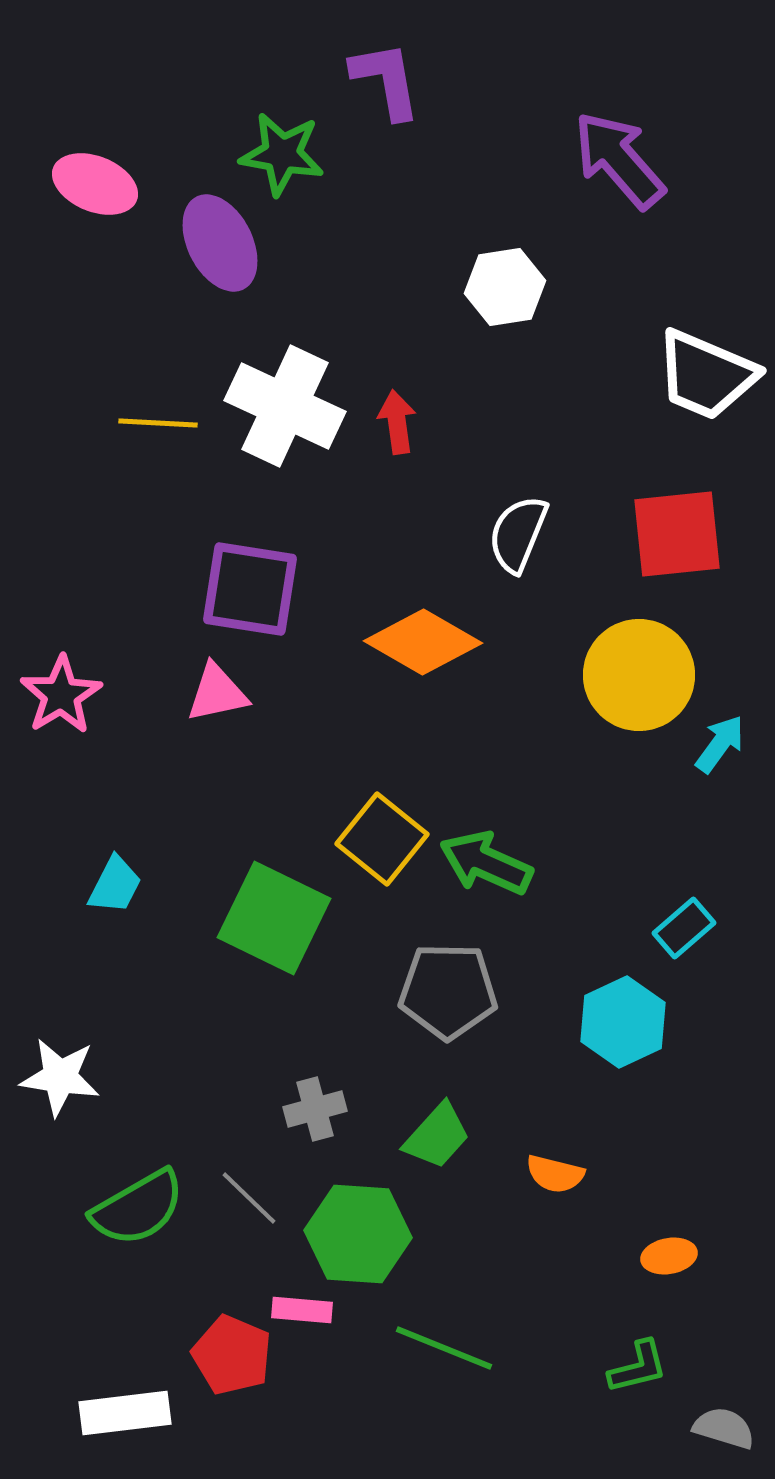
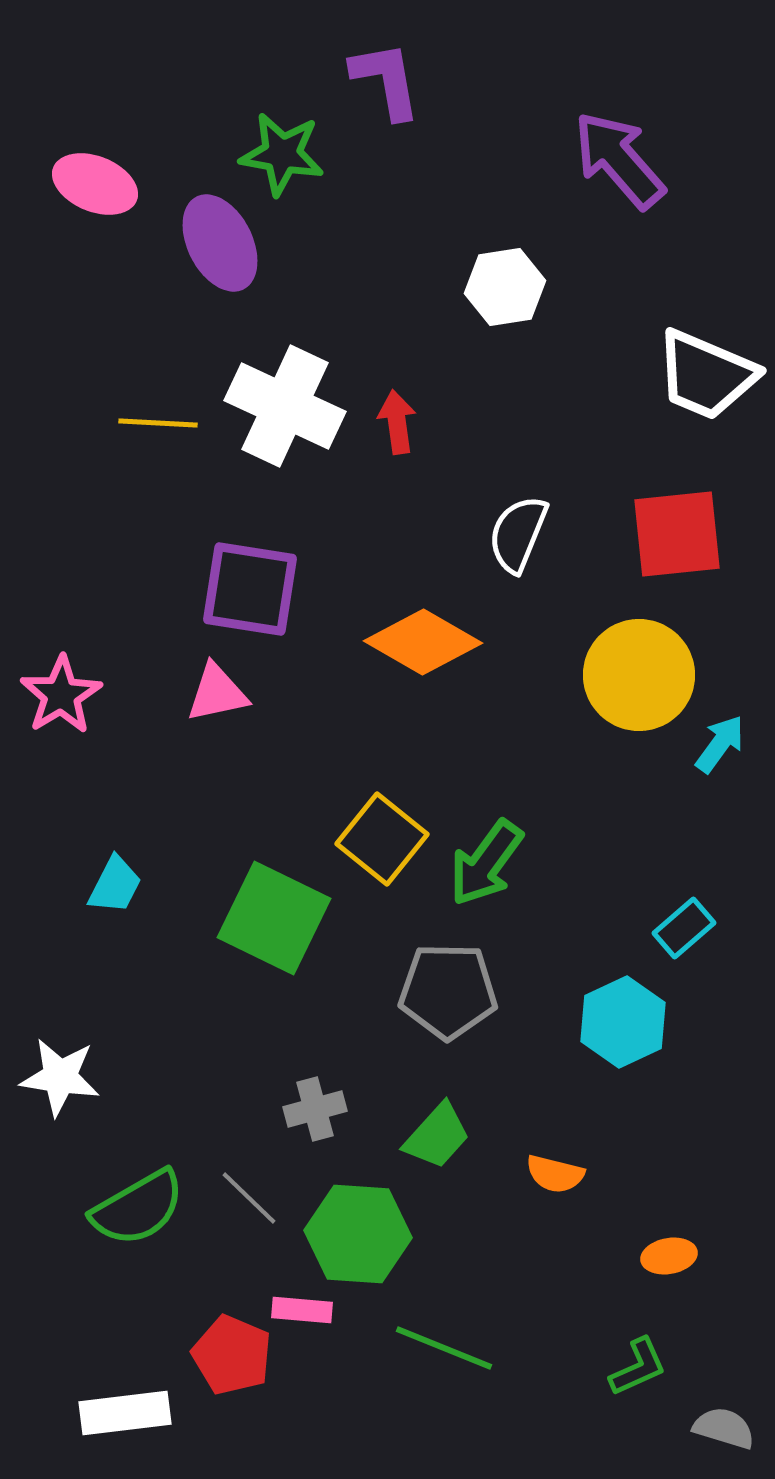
green arrow: rotated 78 degrees counterclockwise
green L-shape: rotated 10 degrees counterclockwise
